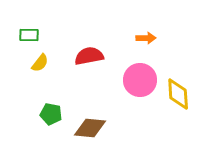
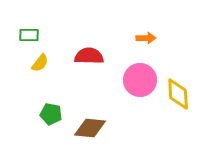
red semicircle: rotated 12 degrees clockwise
